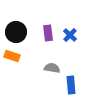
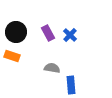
purple rectangle: rotated 21 degrees counterclockwise
